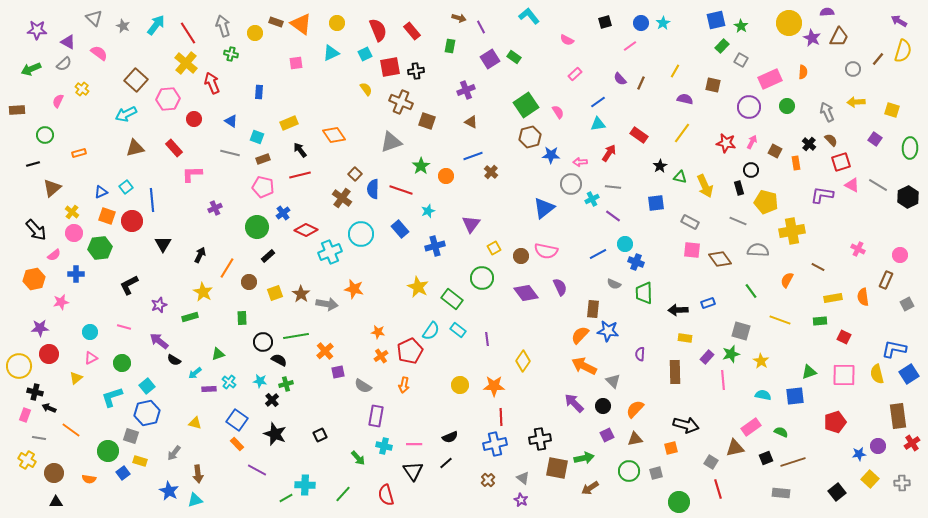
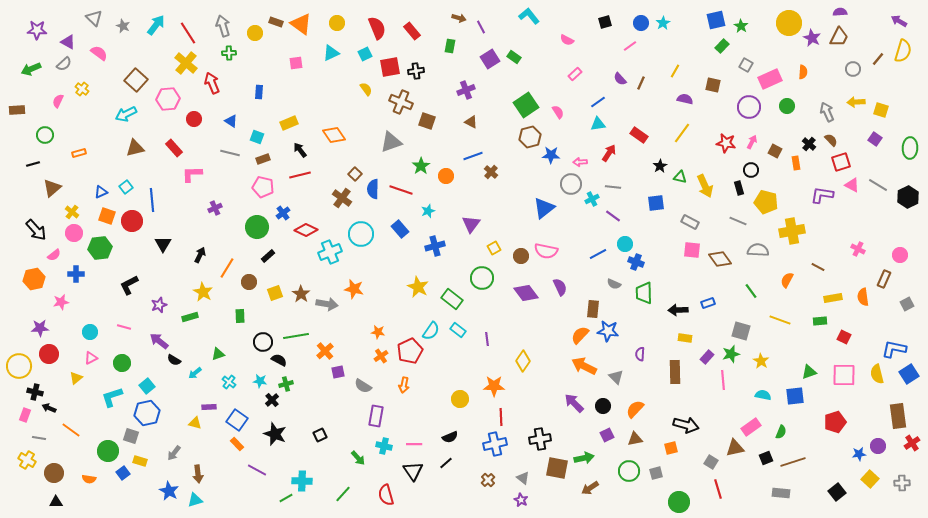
purple semicircle at (827, 12): moved 13 px right
red semicircle at (378, 30): moved 1 px left, 2 px up
green cross at (231, 54): moved 2 px left, 1 px up; rotated 16 degrees counterclockwise
gray square at (741, 60): moved 5 px right, 5 px down
yellow square at (892, 110): moved 11 px left
brown rectangle at (886, 280): moved 2 px left, 1 px up
green rectangle at (242, 318): moved 2 px left, 2 px up
gray triangle at (613, 381): moved 3 px right, 4 px up
yellow circle at (460, 385): moved 14 px down
purple rectangle at (209, 389): moved 18 px down
green semicircle at (781, 432): rotated 88 degrees clockwise
cyan cross at (305, 485): moved 3 px left, 4 px up
